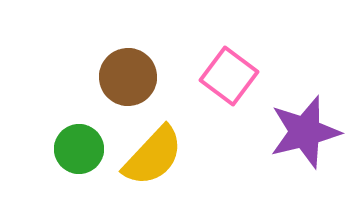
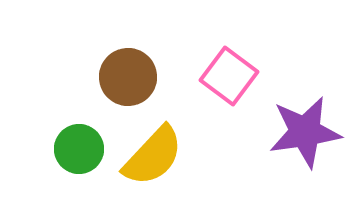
purple star: rotated 6 degrees clockwise
